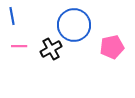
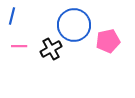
blue line: rotated 24 degrees clockwise
pink pentagon: moved 4 px left, 6 px up
